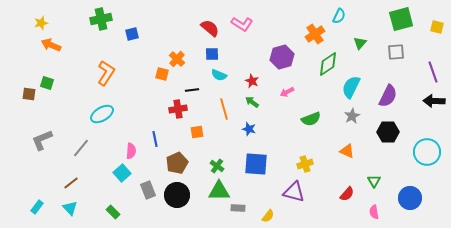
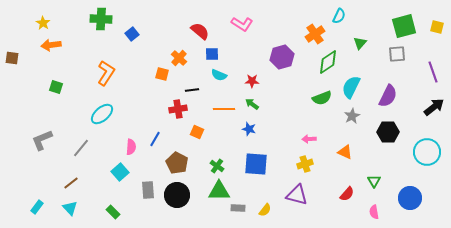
green cross at (101, 19): rotated 15 degrees clockwise
green square at (401, 19): moved 3 px right, 7 px down
yellow star at (41, 23): moved 2 px right; rotated 24 degrees counterclockwise
red semicircle at (210, 28): moved 10 px left, 3 px down
blue square at (132, 34): rotated 24 degrees counterclockwise
orange arrow at (51, 45): rotated 30 degrees counterclockwise
gray square at (396, 52): moved 1 px right, 2 px down
orange cross at (177, 59): moved 2 px right, 1 px up
green diamond at (328, 64): moved 2 px up
red star at (252, 81): rotated 24 degrees counterclockwise
green square at (47, 83): moved 9 px right, 4 px down
pink arrow at (287, 92): moved 22 px right, 47 px down; rotated 24 degrees clockwise
brown square at (29, 94): moved 17 px left, 36 px up
black arrow at (434, 101): moved 6 px down; rotated 140 degrees clockwise
green arrow at (252, 102): moved 2 px down
orange line at (224, 109): rotated 75 degrees counterclockwise
cyan ellipse at (102, 114): rotated 10 degrees counterclockwise
green semicircle at (311, 119): moved 11 px right, 21 px up
orange square at (197, 132): rotated 32 degrees clockwise
blue line at (155, 139): rotated 42 degrees clockwise
pink semicircle at (131, 151): moved 4 px up
orange triangle at (347, 151): moved 2 px left, 1 px down
brown pentagon at (177, 163): rotated 20 degrees counterclockwise
cyan square at (122, 173): moved 2 px left, 1 px up
gray rectangle at (148, 190): rotated 18 degrees clockwise
purple triangle at (294, 192): moved 3 px right, 3 px down
yellow semicircle at (268, 216): moved 3 px left, 6 px up
